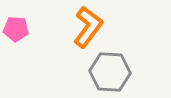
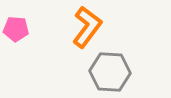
orange L-shape: moved 1 px left
